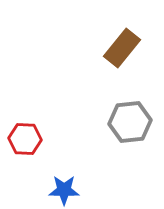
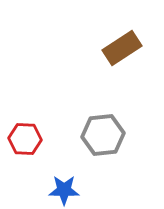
brown rectangle: rotated 18 degrees clockwise
gray hexagon: moved 27 px left, 13 px down
